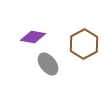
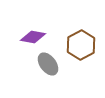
brown hexagon: moved 3 px left, 1 px down
